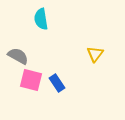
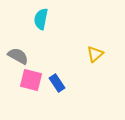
cyan semicircle: rotated 20 degrees clockwise
yellow triangle: rotated 12 degrees clockwise
